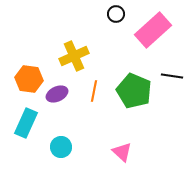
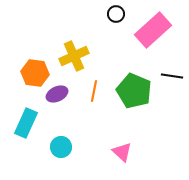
orange hexagon: moved 6 px right, 6 px up
